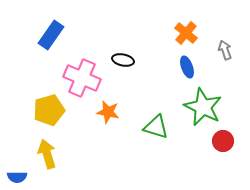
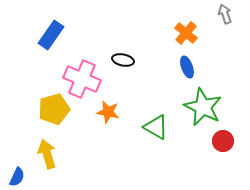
gray arrow: moved 36 px up
pink cross: moved 1 px down
yellow pentagon: moved 5 px right, 1 px up
green triangle: rotated 12 degrees clockwise
blue semicircle: rotated 66 degrees counterclockwise
